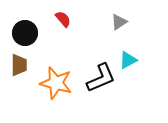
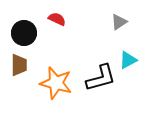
red semicircle: moved 6 px left; rotated 24 degrees counterclockwise
black circle: moved 1 px left
black L-shape: rotated 8 degrees clockwise
